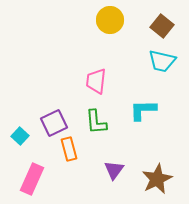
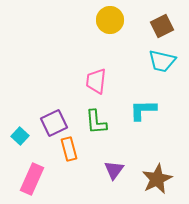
brown square: rotated 25 degrees clockwise
